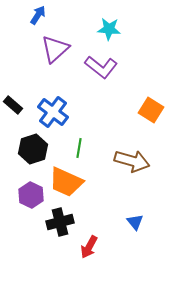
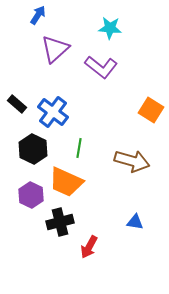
cyan star: moved 1 px right, 1 px up
black rectangle: moved 4 px right, 1 px up
black hexagon: rotated 16 degrees counterclockwise
blue triangle: rotated 42 degrees counterclockwise
